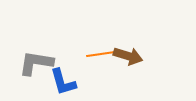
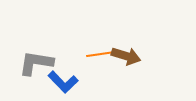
brown arrow: moved 2 px left
blue L-shape: rotated 28 degrees counterclockwise
